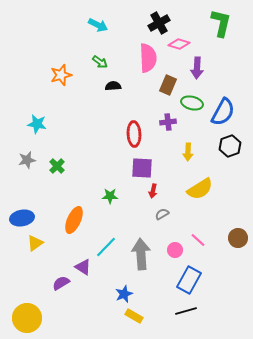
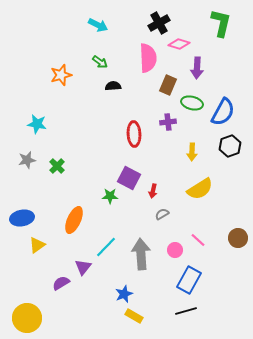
yellow arrow: moved 4 px right
purple square: moved 13 px left, 10 px down; rotated 25 degrees clockwise
yellow triangle: moved 2 px right, 2 px down
purple triangle: rotated 36 degrees clockwise
